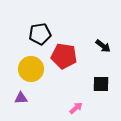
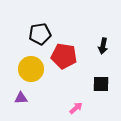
black arrow: rotated 63 degrees clockwise
